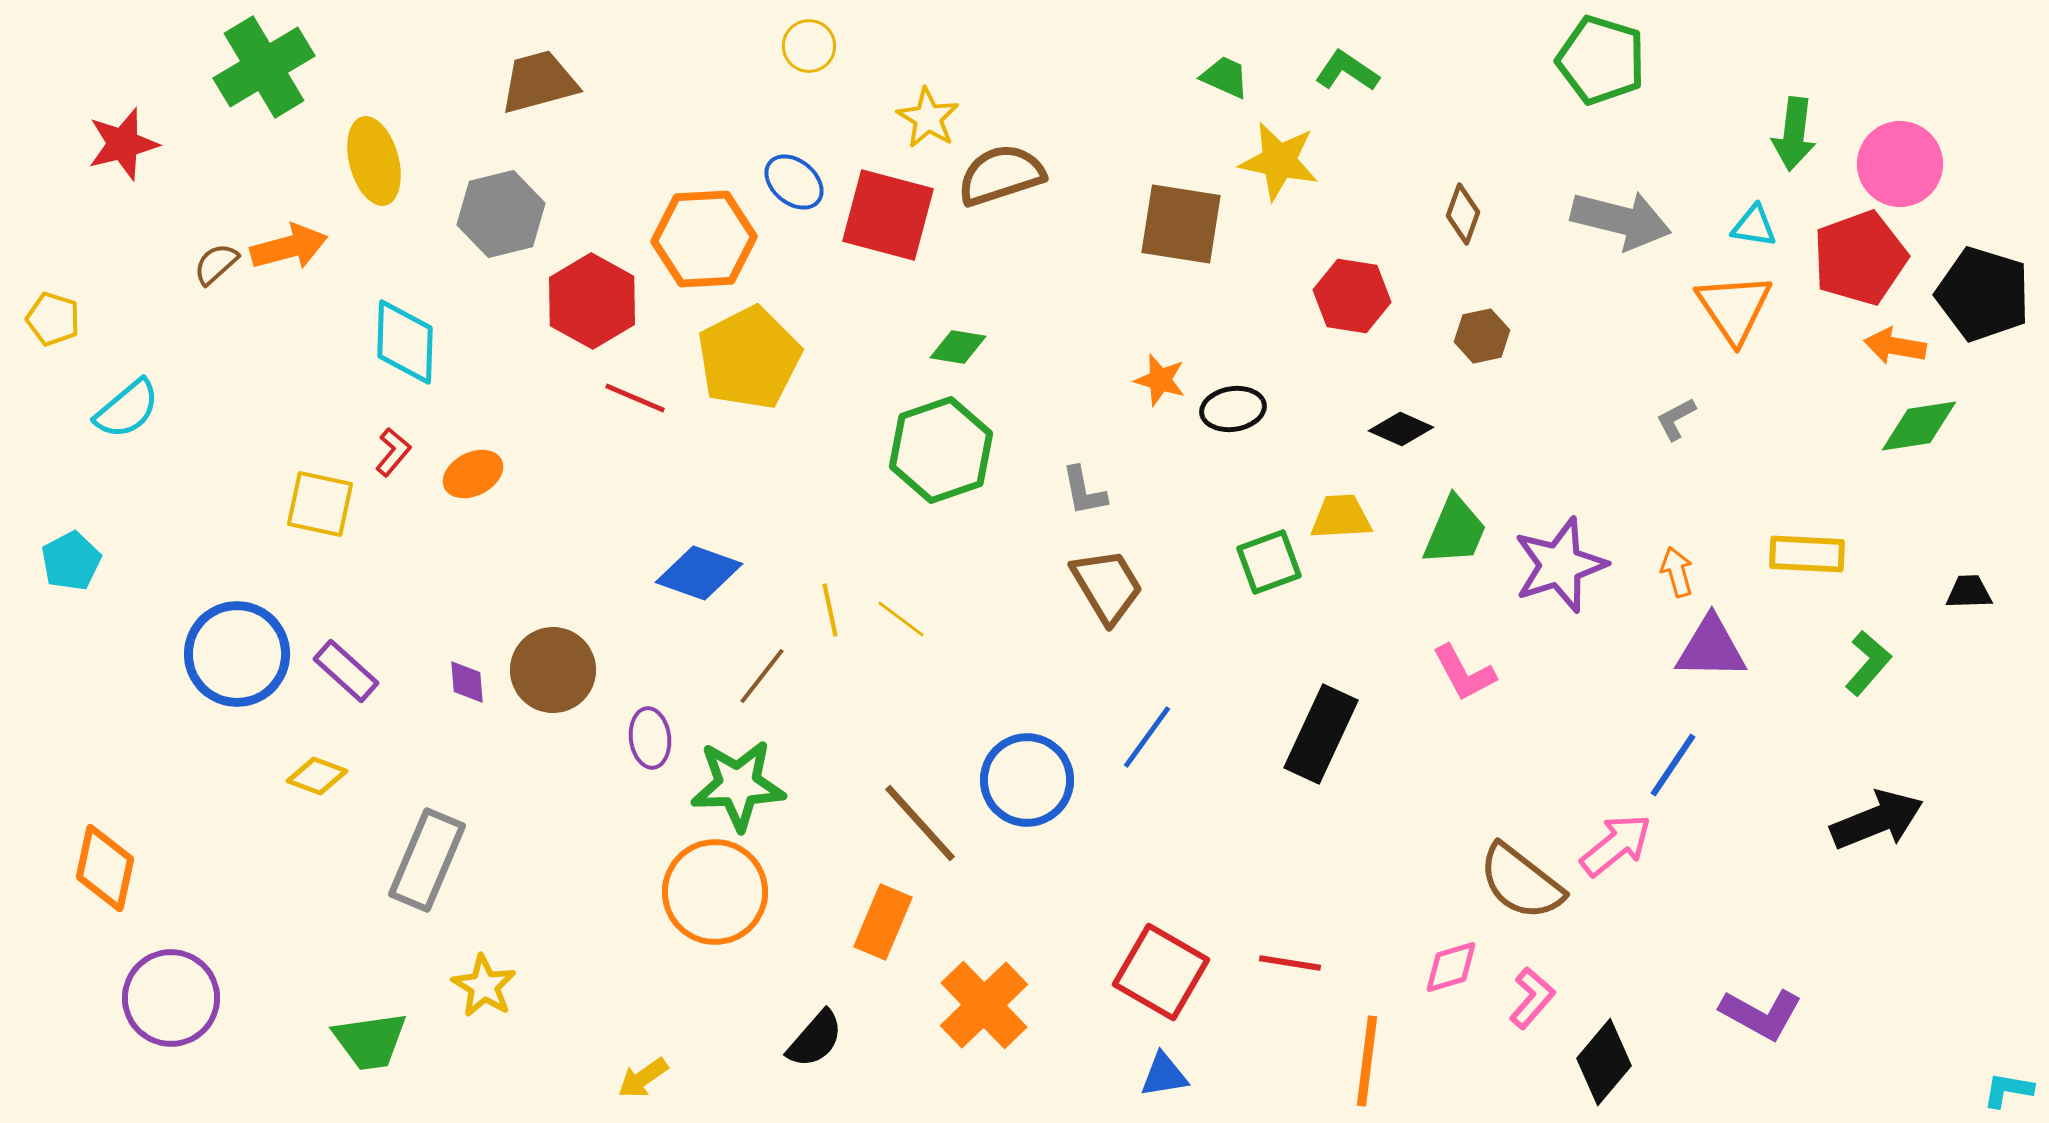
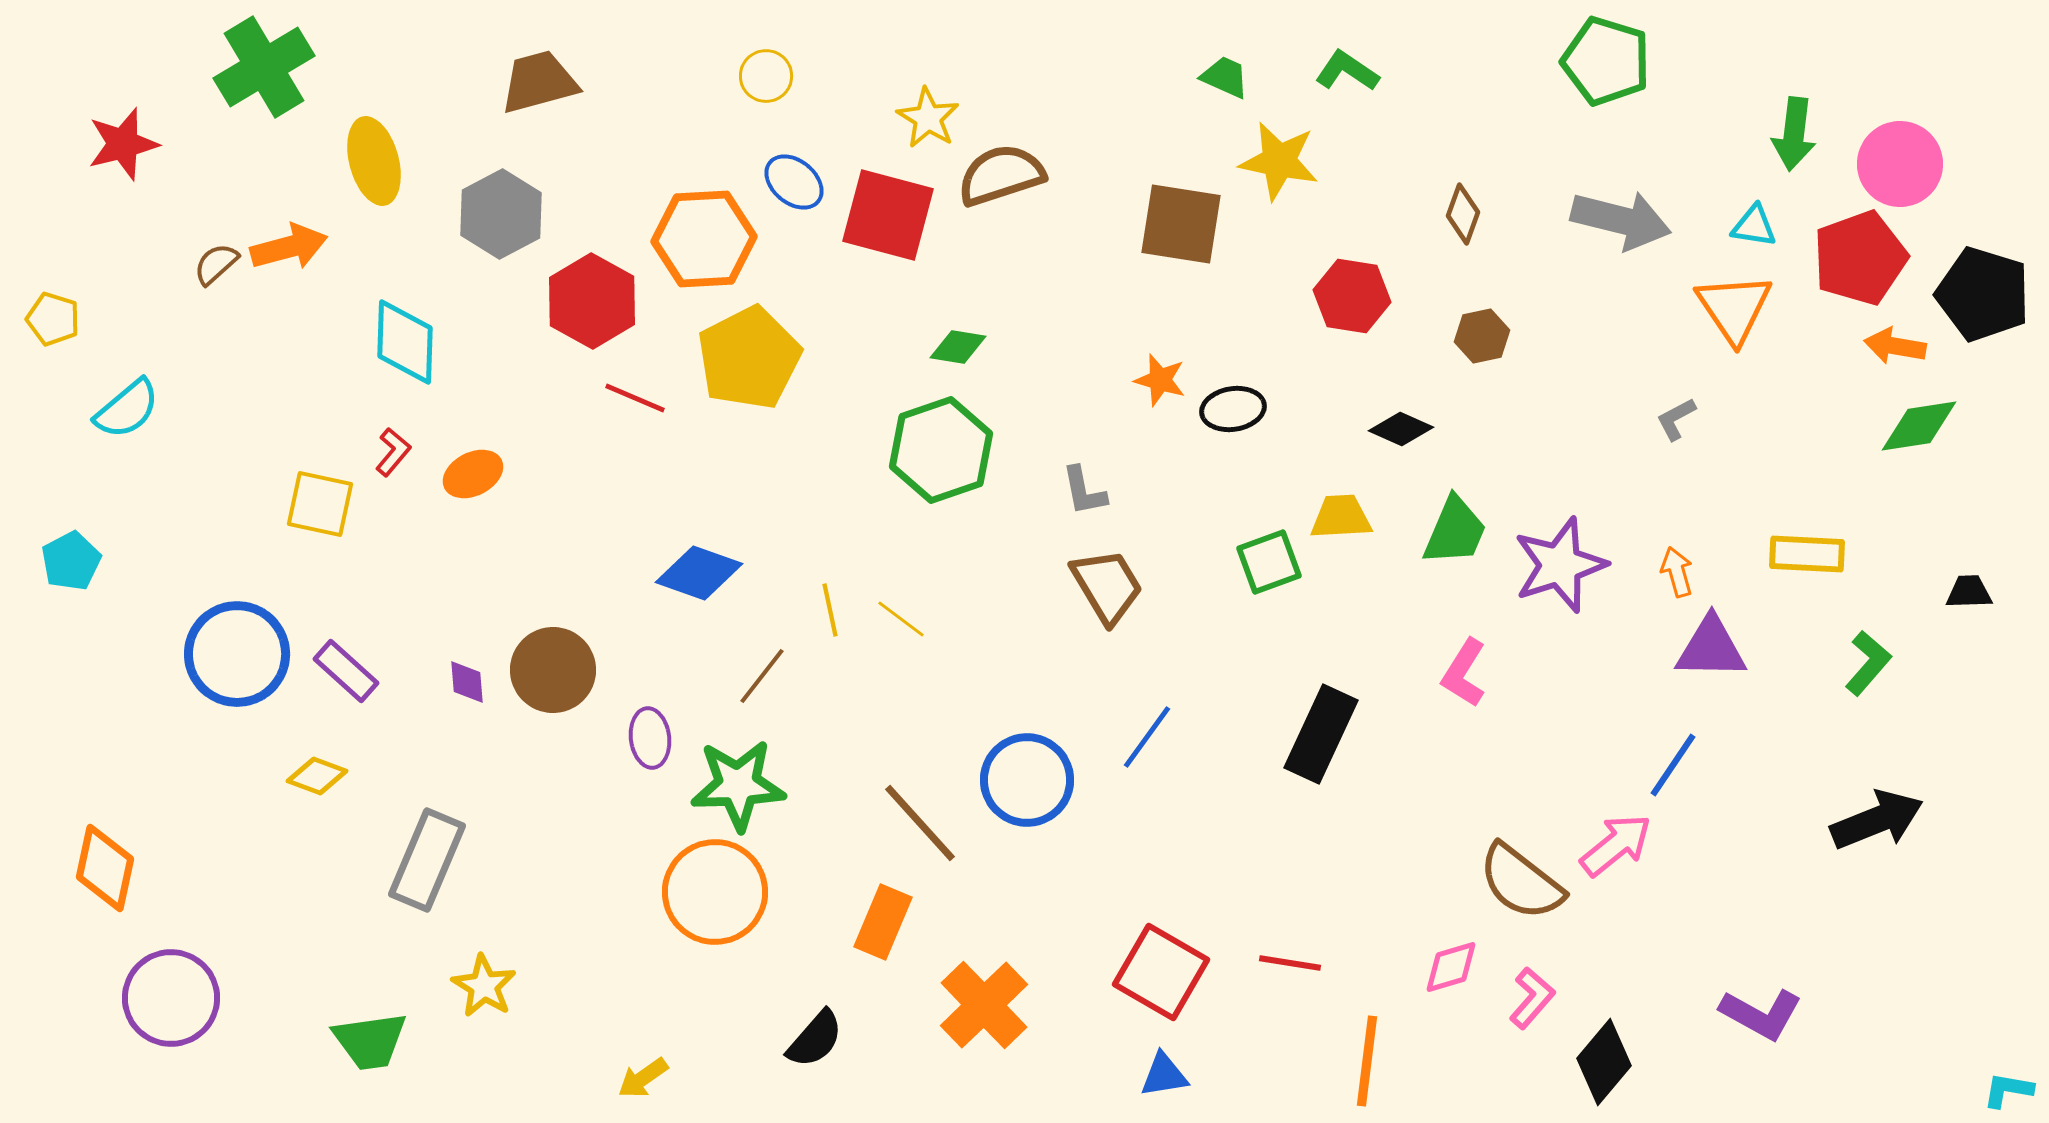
yellow circle at (809, 46): moved 43 px left, 30 px down
green pentagon at (1601, 60): moved 5 px right, 1 px down
gray hexagon at (501, 214): rotated 14 degrees counterclockwise
pink L-shape at (1464, 673): rotated 60 degrees clockwise
